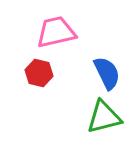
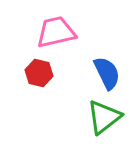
green triangle: rotated 24 degrees counterclockwise
